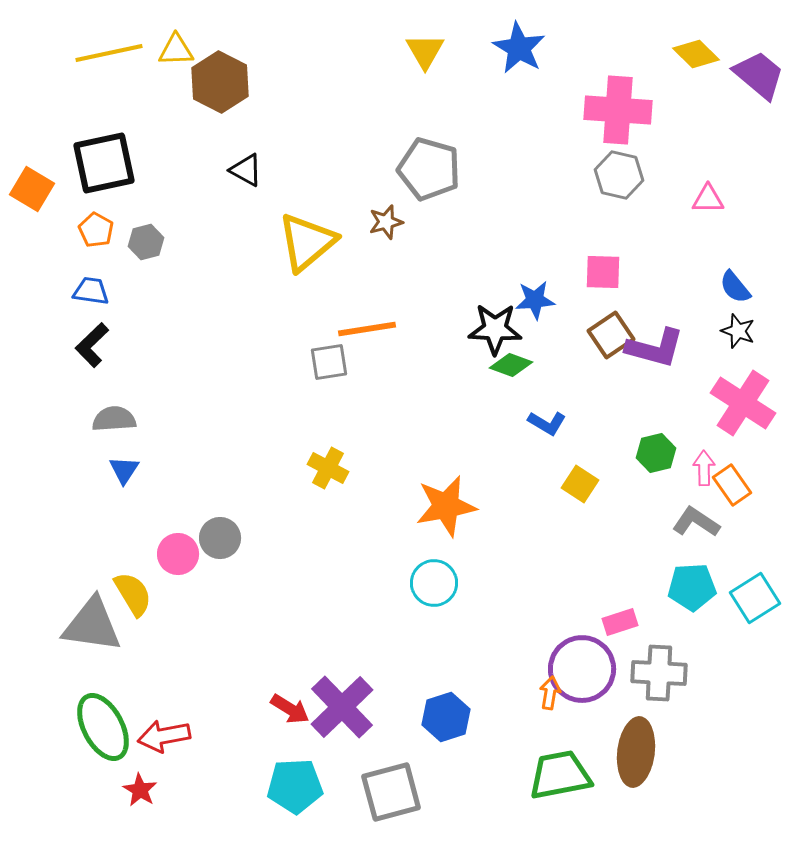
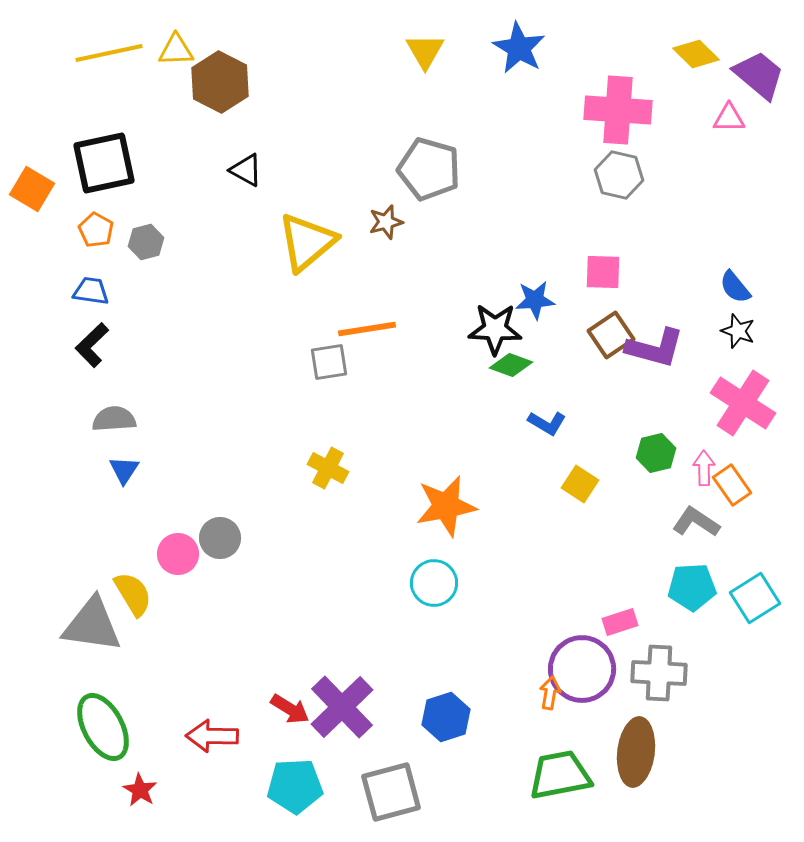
pink triangle at (708, 199): moved 21 px right, 81 px up
red arrow at (164, 736): moved 48 px right; rotated 12 degrees clockwise
